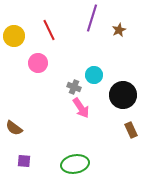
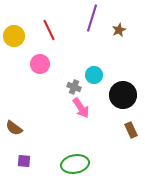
pink circle: moved 2 px right, 1 px down
